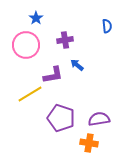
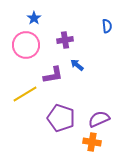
blue star: moved 2 px left
yellow line: moved 5 px left
purple semicircle: rotated 15 degrees counterclockwise
orange cross: moved 3 px right, 1 px up
